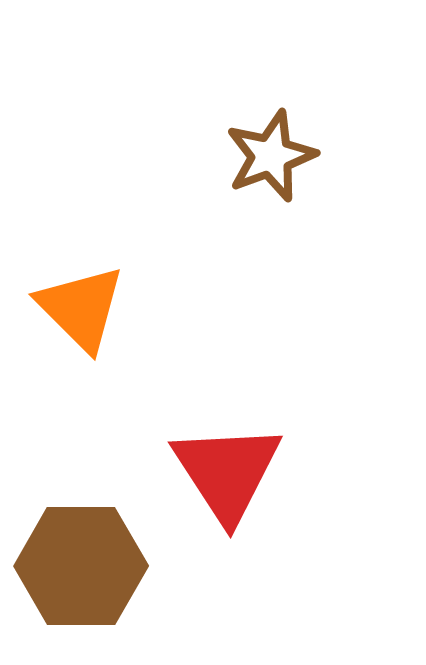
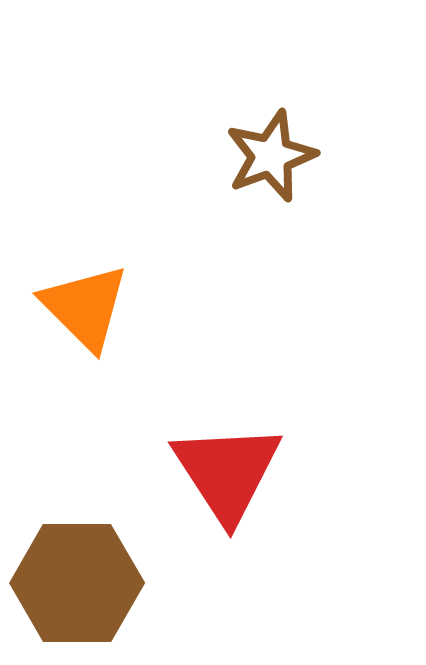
orange triangle: moved 4 px right, 1 px up
brown hexagon: moved 4 px left, 17 px down
